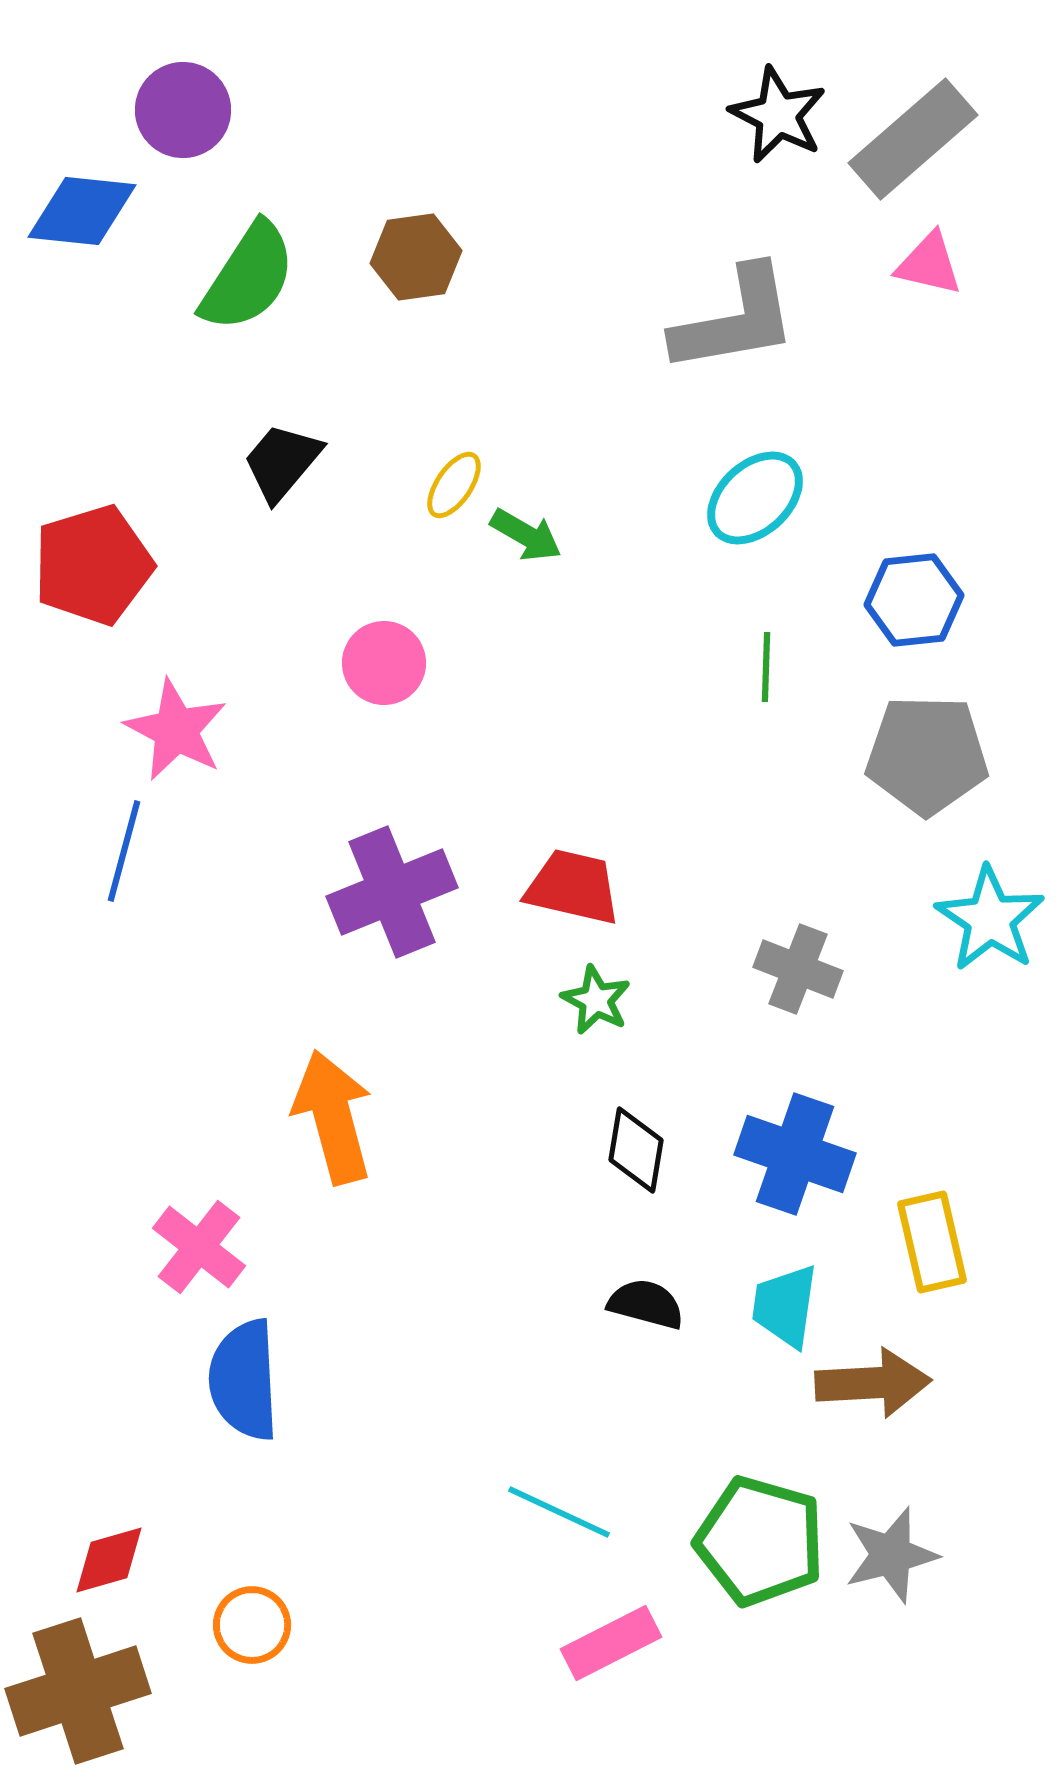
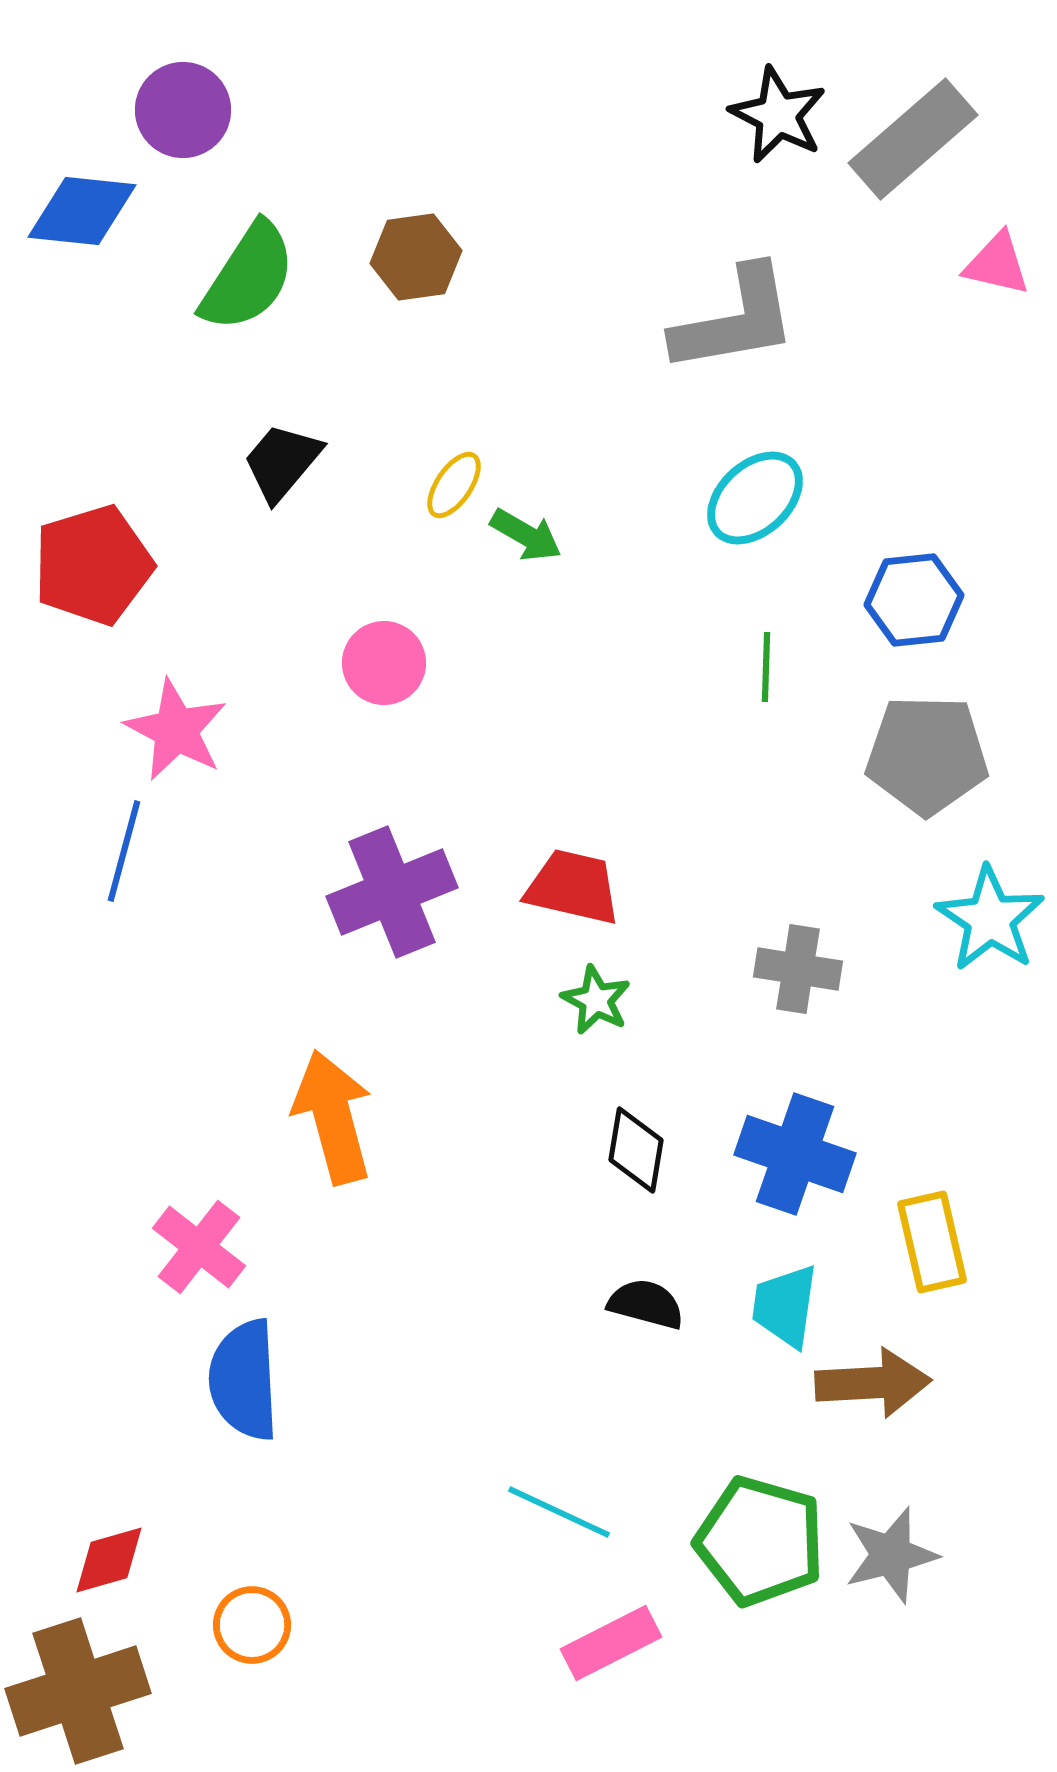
pink triangle: moved 68 px right
gray cross: rotated 12 degrees counterclockwise
